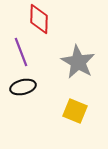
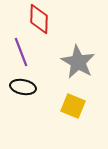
black ellipse: rotated 25 degrees clockwise
yellow square: moved 2 px left, 5 px up
